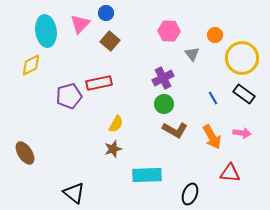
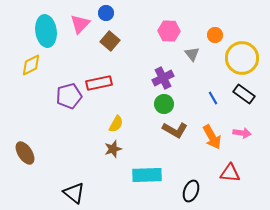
black ellipse: moved 1 px right, 3 px up
